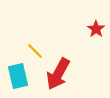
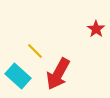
cyan rectangle: rotated 35 degrees counterclockwise
